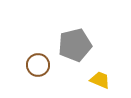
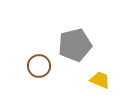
brown circle: moved 1 px right, 1 px down
